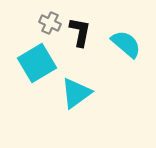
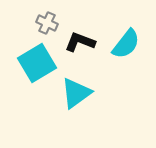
gray cross: moved 3 px left
black L-shape: moved 10 px down; rotated 80 degrees counterclockwise
cyan semicircle: rotated 88 degrees clockwise
